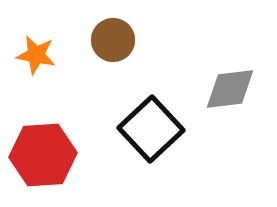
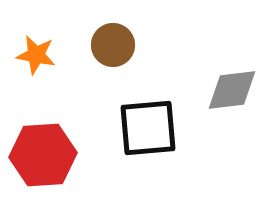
brown circle: moved 5 px down
gray diamond: moved 2 px right, 1 px down
black square: moved 3 px left, 1 px up; rotated 38 degrees clockwise
